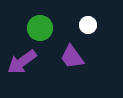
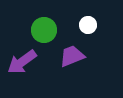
green circle: moved 4 px right, 2 px down
purple trapezoid: moved 1 px up; rotated 104 degrees clockwise
